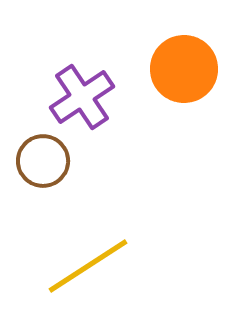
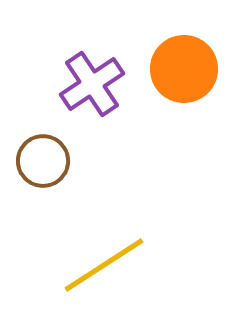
purple cross: moved 10 px right, 13 px up
yellow line: moved 16 px right, 1 px up
